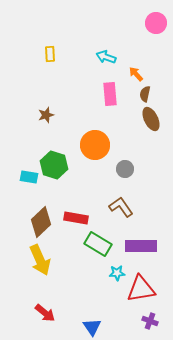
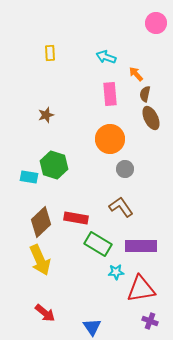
yellow rectangle: moved 1 px up
brown ellipse: moved 1 px up
orange circle: moved 15 px right, 6 px up
cyan star: moved 1 px left, 1 px up
